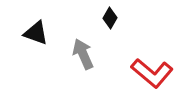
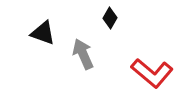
black triangle: moved 7 px right
